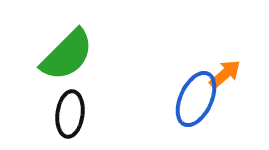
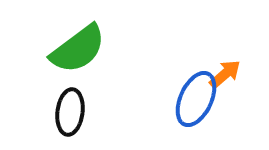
green semicircle: moved 11 px right, 6 px up; rotated 8 degrees clockwise
black ellipse: moved 2 px up
